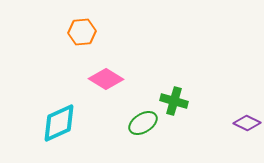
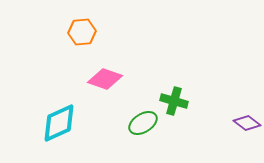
pink diamond: moved 1 px left; rotated 12 degrees counterclockwise
purple diamond: rotated 12 degrees clockwise
